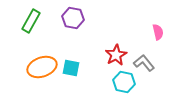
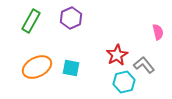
purple hexagon: moved 2 px left; rotated 25 degrees clockwise
red star: moved 1 px right
gray L-shape: moved 2 px down
orange ellipse: moved 5 px left; rotated 8 degrees counterclockwise
cyan hexagon: rotated 25 degrees counterclockwise
